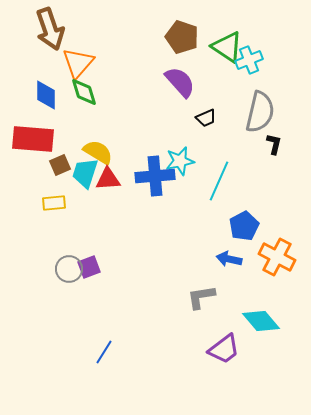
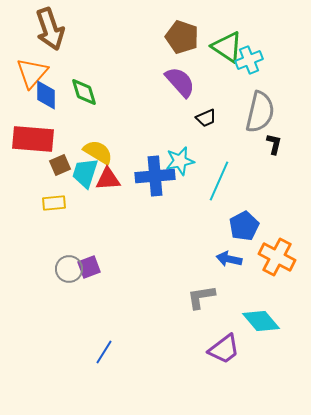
orange triangle: moved 46 px left, 10 px down
